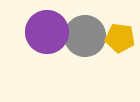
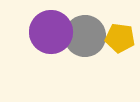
purple circle: moved 4 px right
